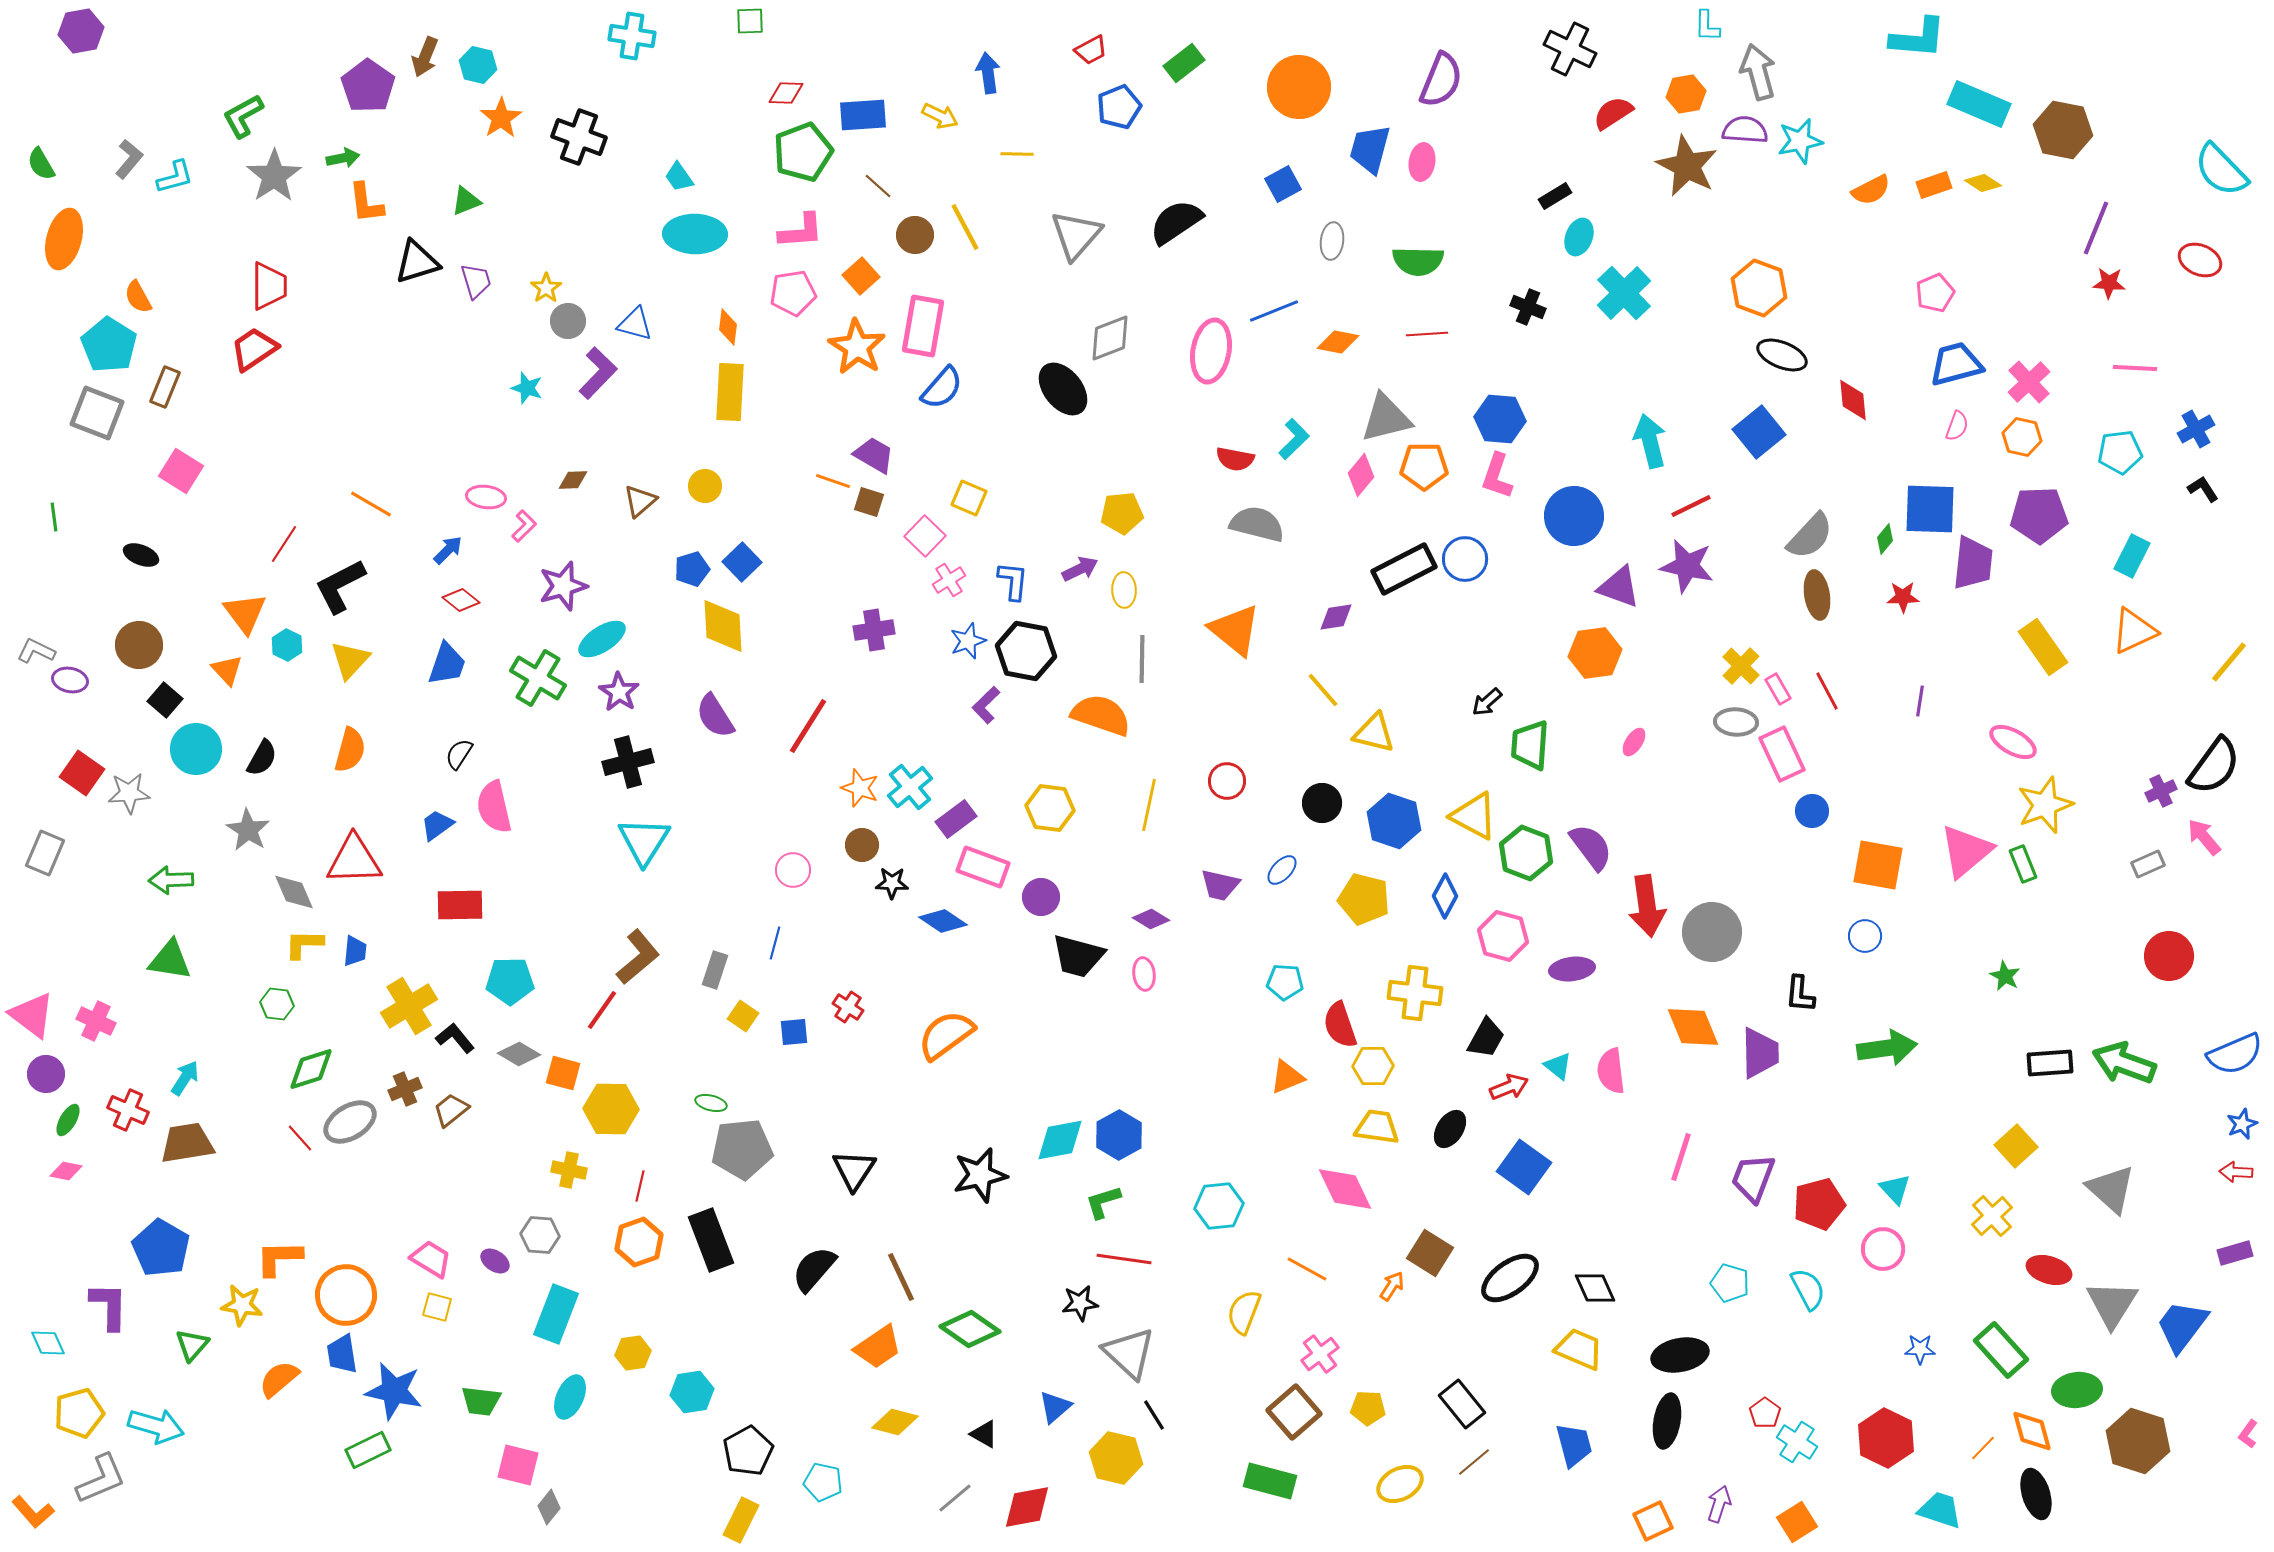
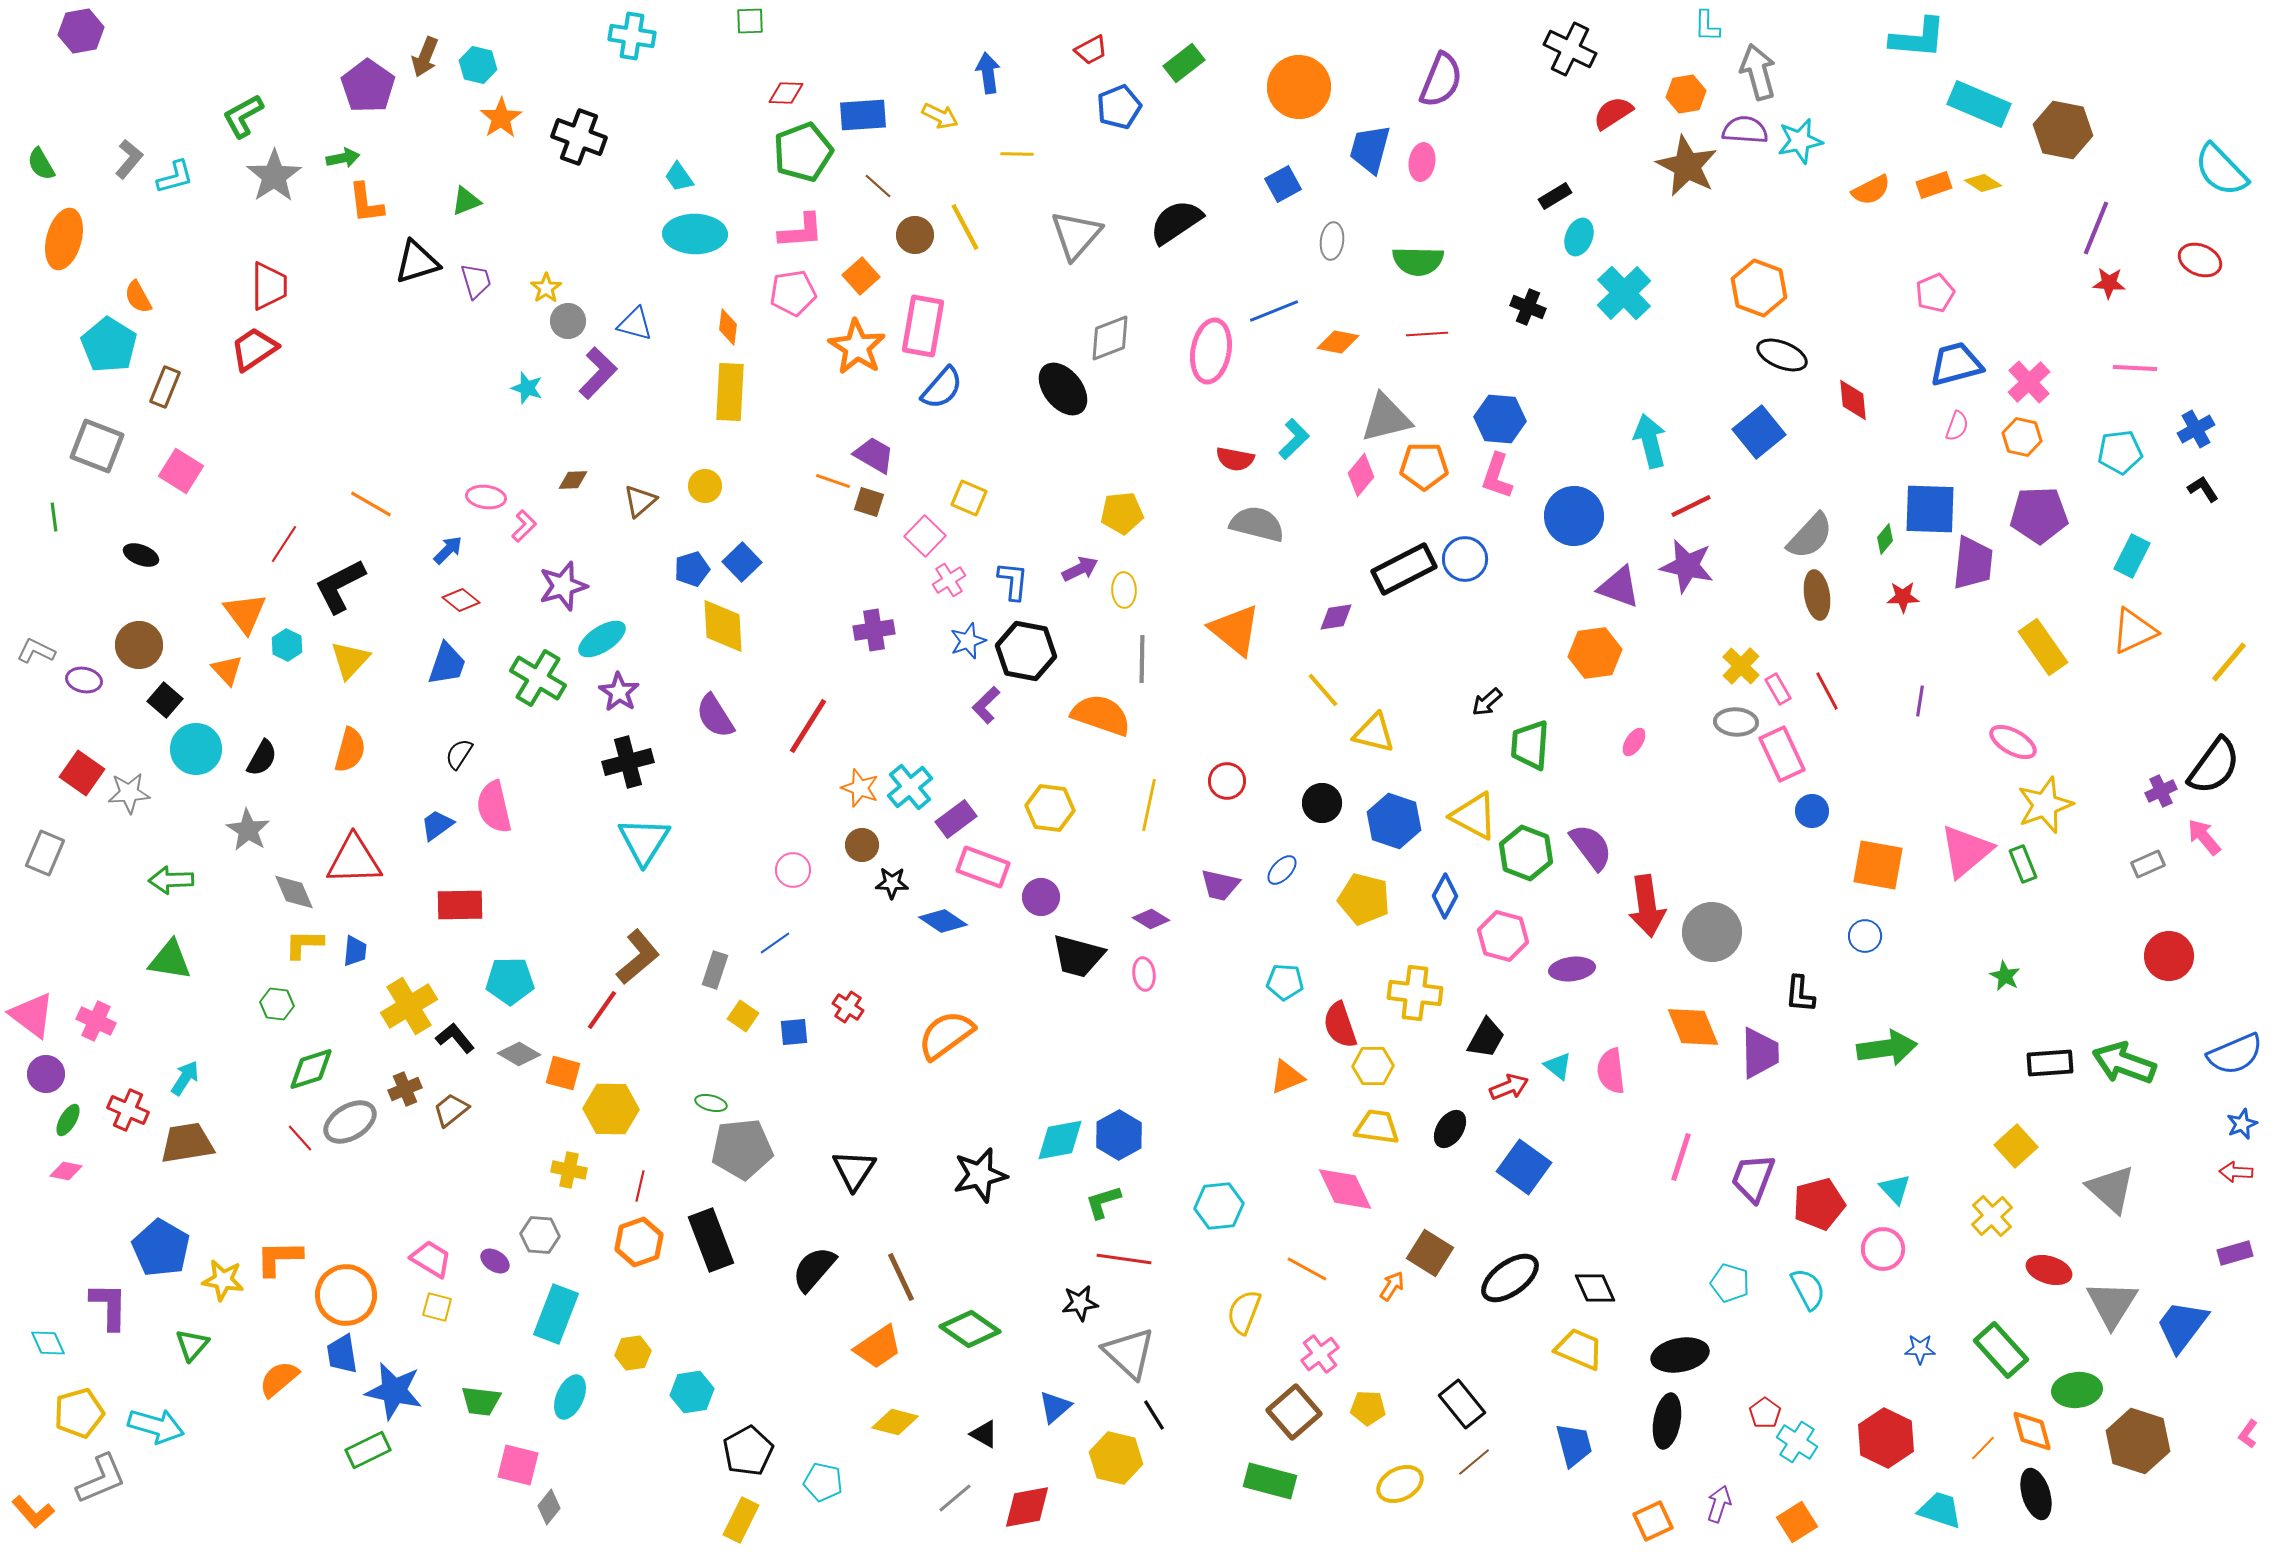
gray square at (97, 413): moved 33 px down
purple ellipse at (70, 680): moved 14 px right
blue line at (775, 943): rotated 40 degrees clockwise
yellow star at (242, 1305): moved 19 px left, 25 px up
